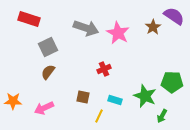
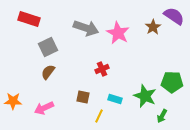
red cross: moved 2 px left
cyan rectangle: moved 1 px up
